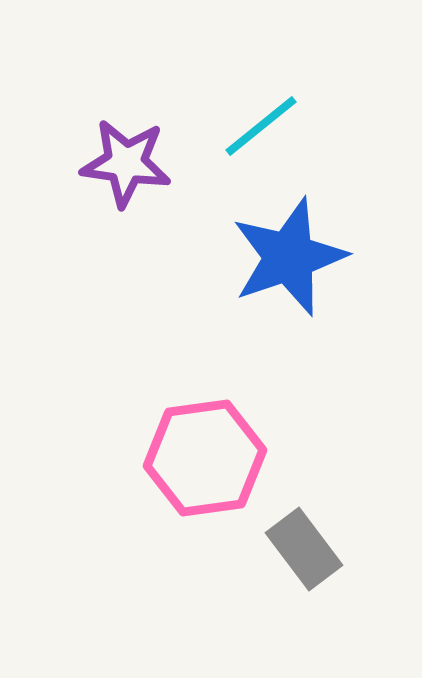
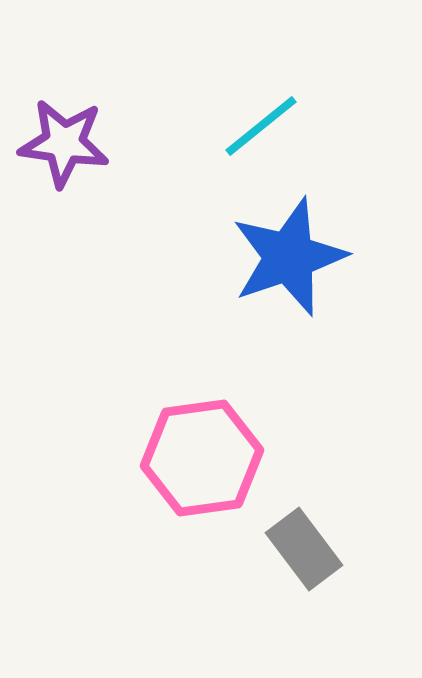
purple star: moved 62 px left, 20 px up
pink hexagon: moved 3 px left
